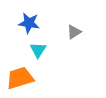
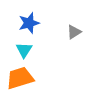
blue star: rotated 25 degrees counterclockwise
cyan triangle: moved 14 px left
